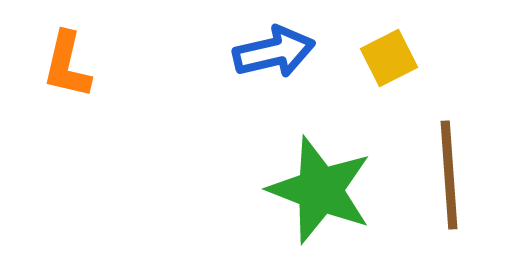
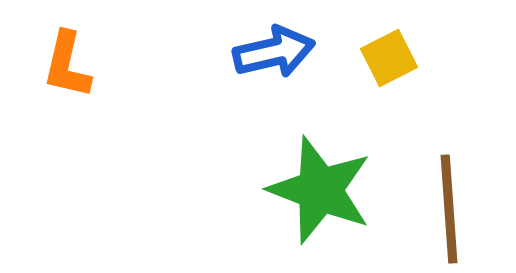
brown line: moved 34 px down
